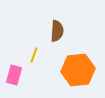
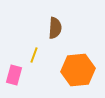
brown semicircle: moved 2 px left, 3 px up
